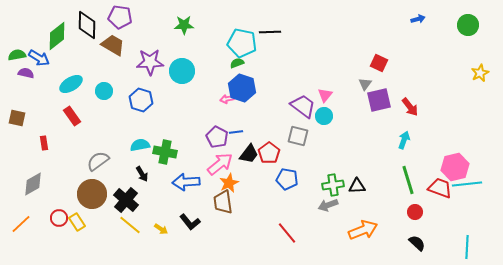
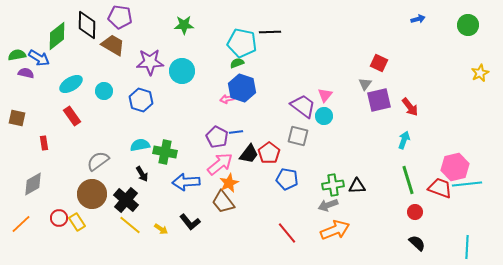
brown trapezoid at (223, 202): rotated 30 degrees counterclockwise
orange arrow at (363, 230): moved 28 px left
